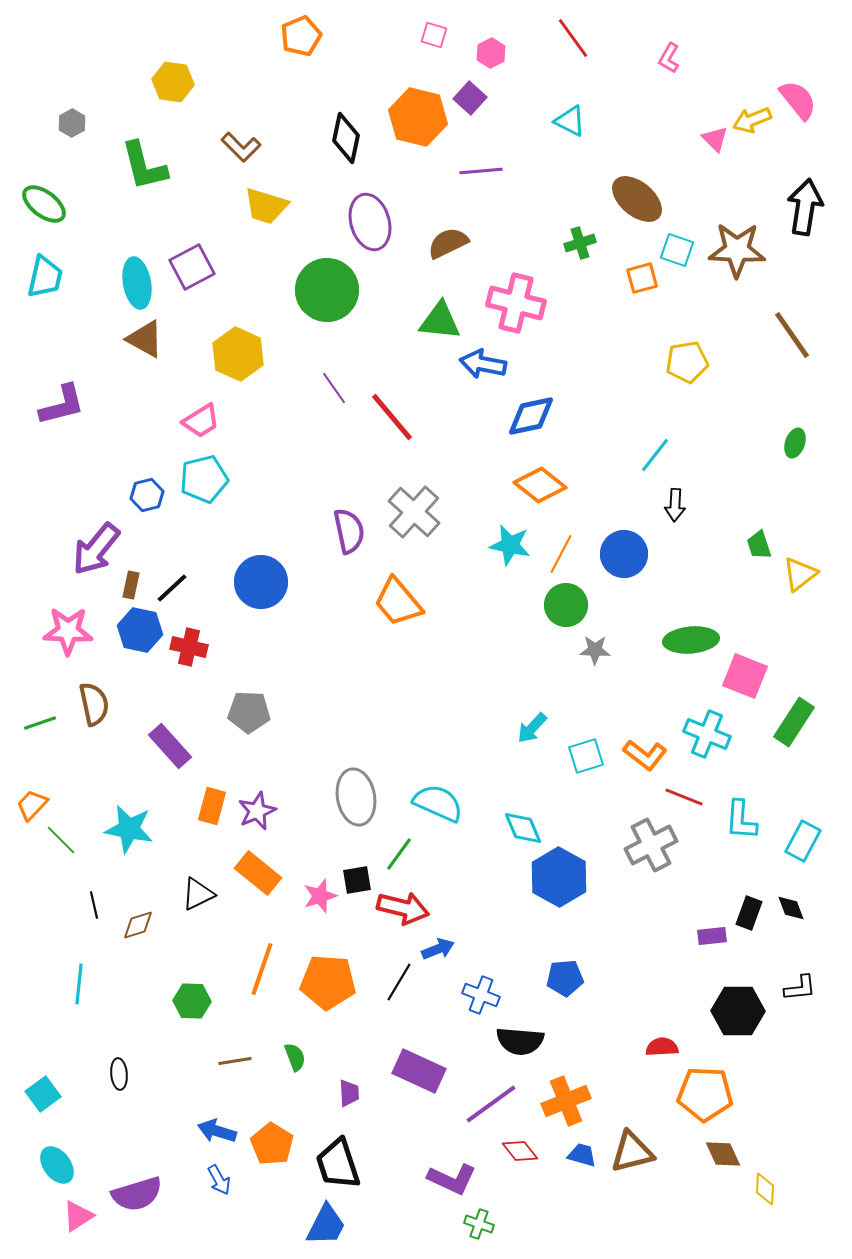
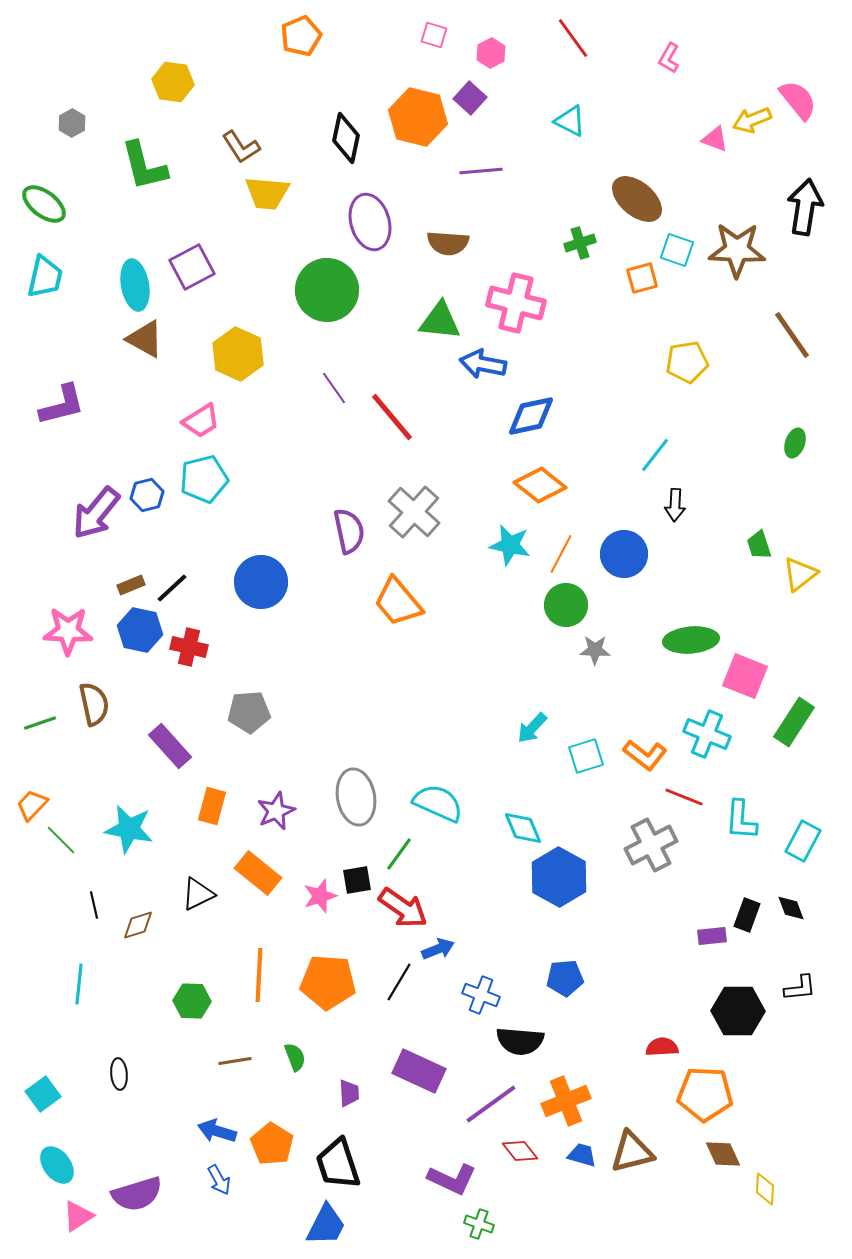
pink triangle at (715, 139): rotated 24 degrees counterclockwise
brown L-shape at (241, 147): rotated 12 degrees clockwise
yellow trapezoid at (266, 206): moved 1 px right, 13 px up; rotated 12 degrees counterclockwise
brown semicircle at (448, 243): rotated 150 degrees counterclockwise
cyan ellipse at (137, 283): moved 2 px left, 2 px down
purple arrow at (96, 549): moved 36 px up
brown rectangle at (131, 585): rotated 56 degrees clockwise
gray pentagon at (249, 712): rotated 6 degrees counterclockwise
purple star at (257, 811): moved 19 px right
red arrow at (403, 908): rotated 21 degrees clockwise
black rectangle at (749, 913): moved 2 px left, 2 px down
orange line at (262, 969): moved 3 px left, 6 px down; rotated 16 degrees counterclockwise
